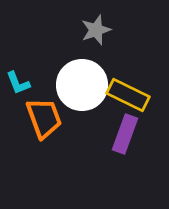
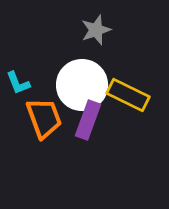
purple rectangle: moved 37 px left, 14 px up
